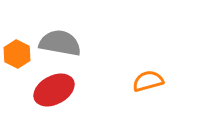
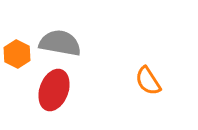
orange semicircle: rotated 108 degrees counterclockwise
red ellipse: rotated 42 degrees counterclockwise
